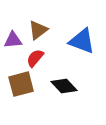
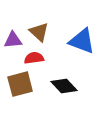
brown triangle: moved 1 px right, 2 px down; rotated 40 degrees counterclockwise
red semicircle: moved 1 px left; rotated 42 degrees clockwise
brown square: moved 1 px left
